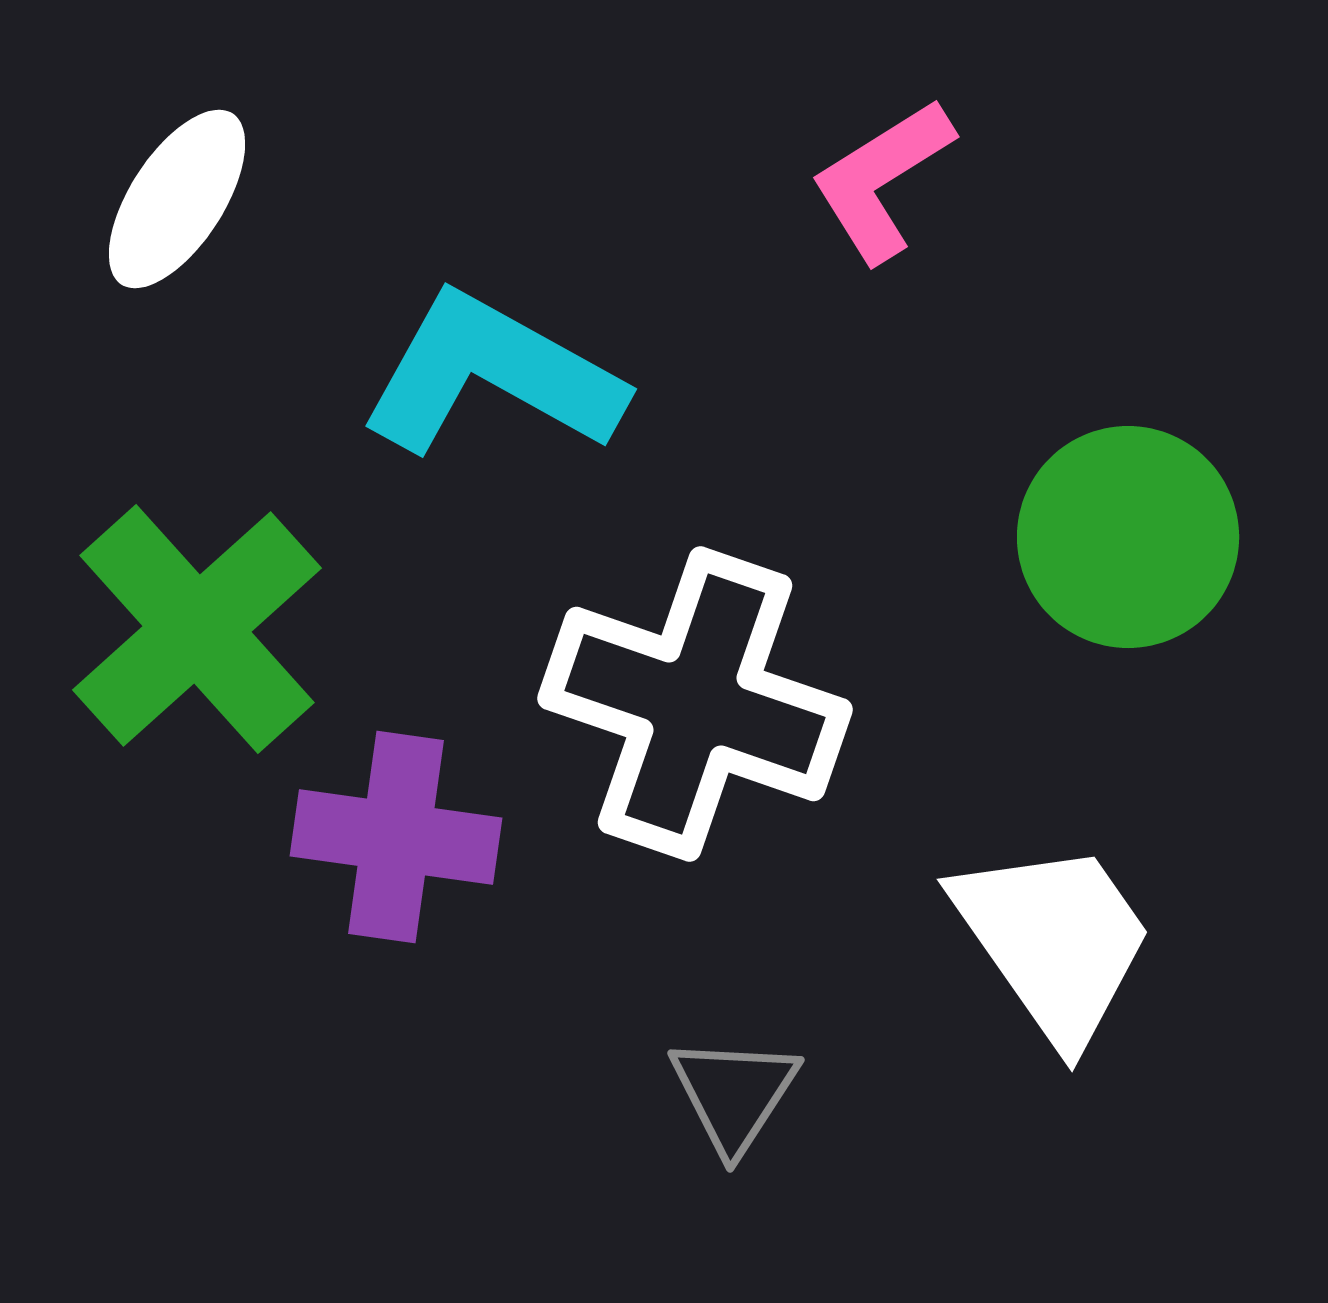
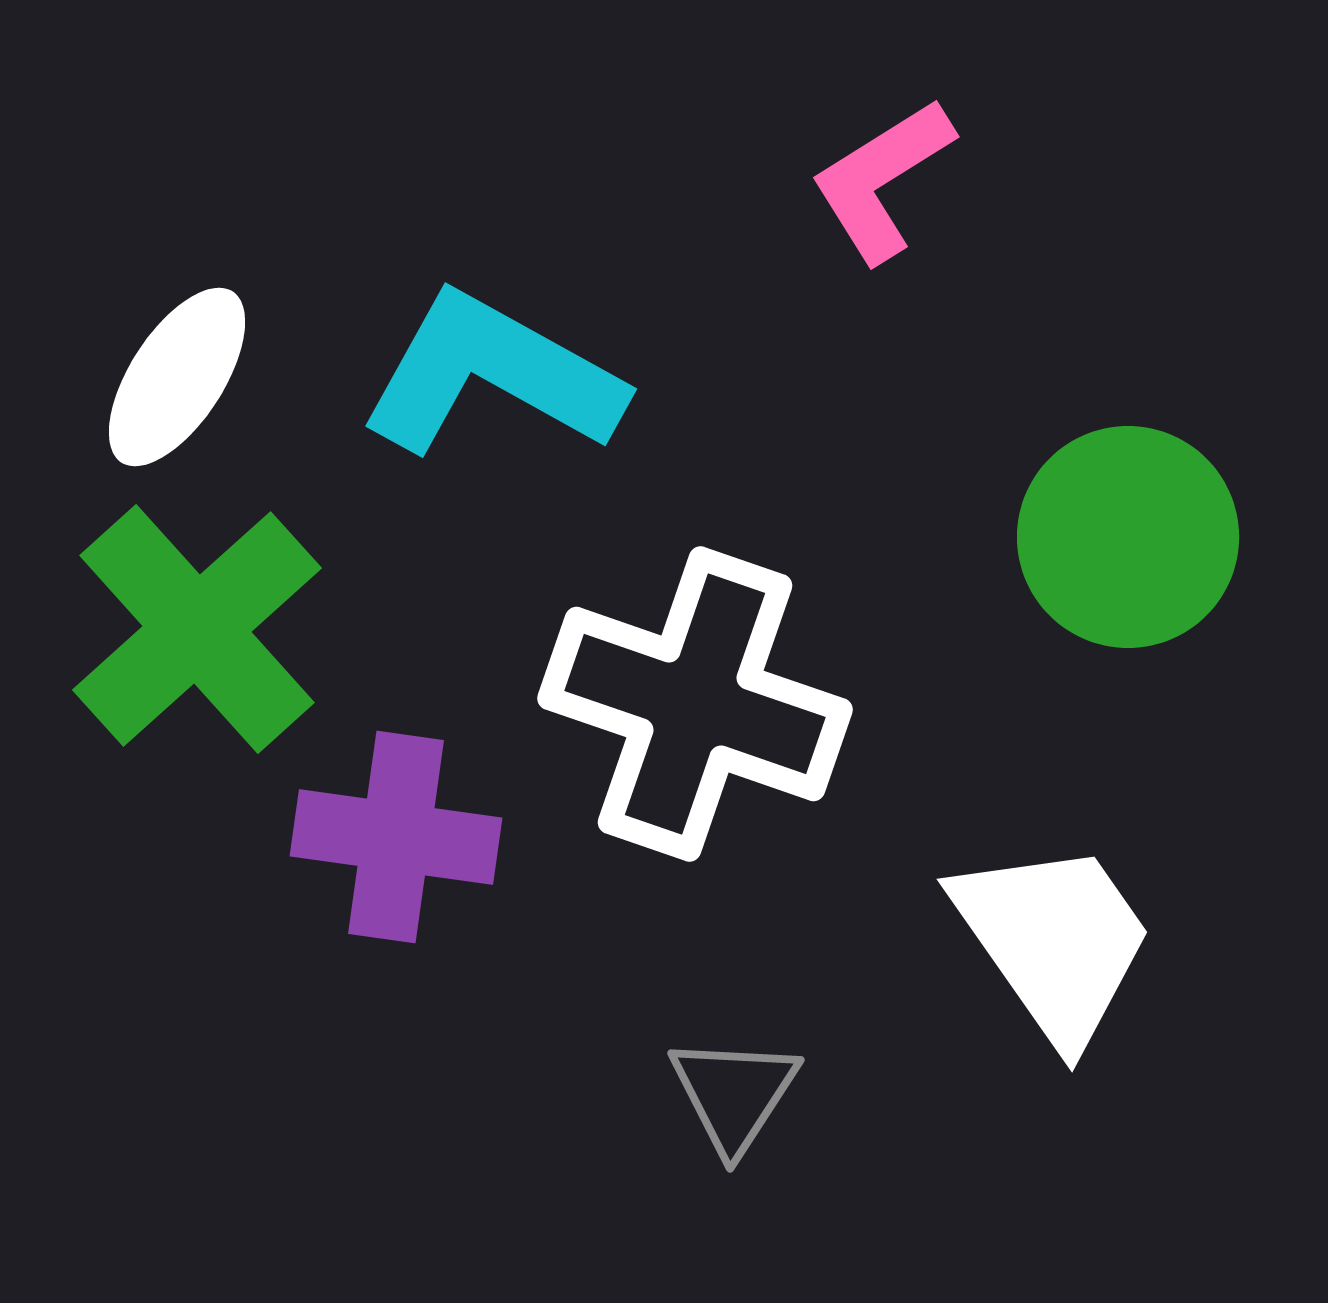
white ellipse: moved 178 px down
